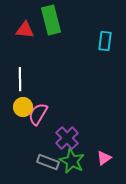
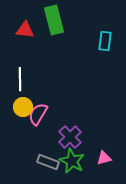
green rectangle: moved 3 px right
purple cross: moved 3 px right, 1 px up
pink triangle: rotated 21 degrees clockwise
